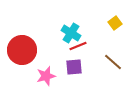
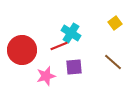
red line: moved 19 px left
